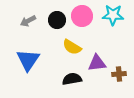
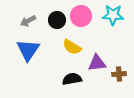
pink circle: moved 1 px left
blue triangle: moved 10 px up
